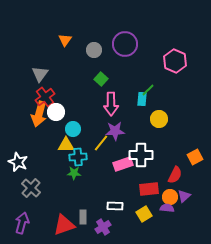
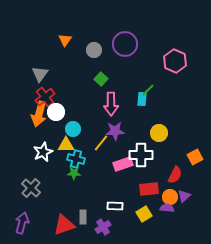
yellow circle: moved 14 px down
cyan cross: moved 2 px left, 2 px down; rotated 18 degrees clockwise
white star: moved 25 px right, 10 px up; rotated 24 degrees clockwise
